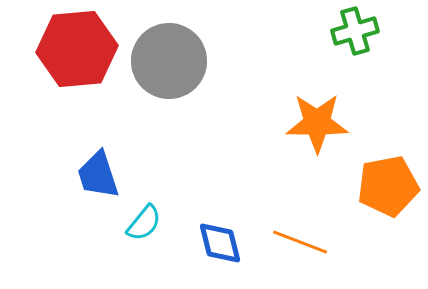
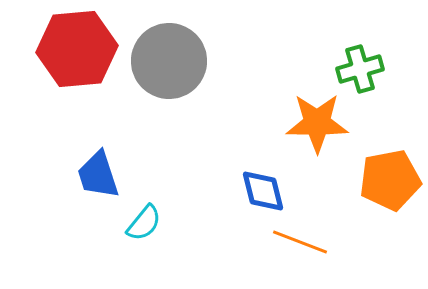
green cross: moved 5 px right, 38 px down
orange pentagon: moved 2 px right, 6 px up
blue diamond: moved 43 px right, 52 px up
